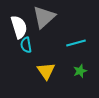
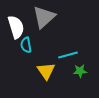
white semicircle: moved 3 px left
cyan line: moved 8 px left, 12 px down
green star: rotated 16 degrees clockwise
